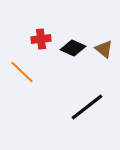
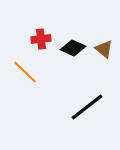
orange line: moved 3 px right
